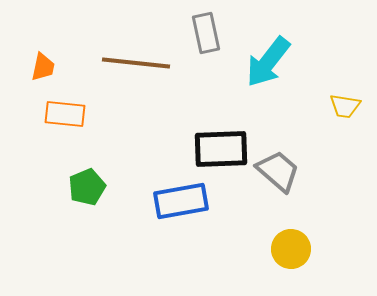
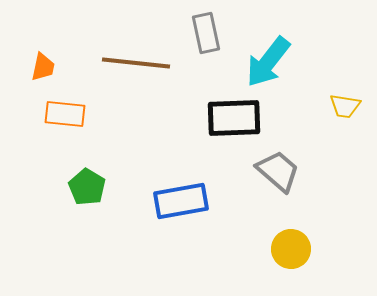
black rectangle: moved 13 px right, 31 px up
green pentagon: rotated 18 degrees counterclockwise
